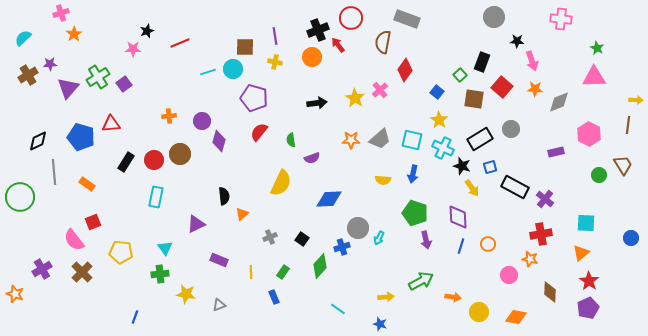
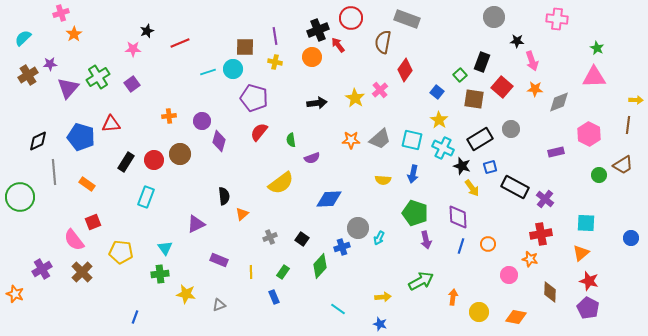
pink cross at (561, 19): moved 4 px left
purple square at (124, 84): moved 8 px right
brown trapezoid at (623, 165): rotated 90 degrees clockwise
yellow semicircle at (281, 183): rotated 28 degrees clockwise
cyan rectangle at (156, 197): moved 10 px left; rotated 10 degrees clockwise
red star at (589, 281): rotated 18 degrees counterclockwise
yellow arrow at (386, 297): moved 3 px left
orange arrow at (453, 297): rotated 91 degrees counterclockwise
purple pentagon at (588, 308): rotated 20 degrees counterclockwise
